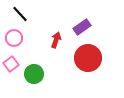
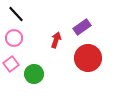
black line: moved 4 px left
